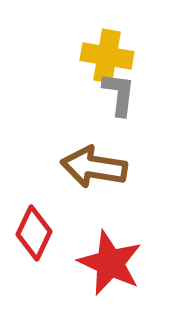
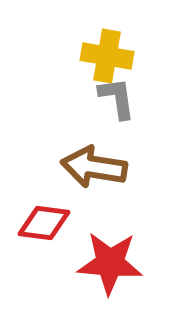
gray L-shape: moved 2 px left, 4 px down; rotated 15 degrees counterclockwise
red diamond: moved 10 px right, 10 px up; rotated 72 degrees clockwise
red star: rotated 20 degrees counterclockwise
